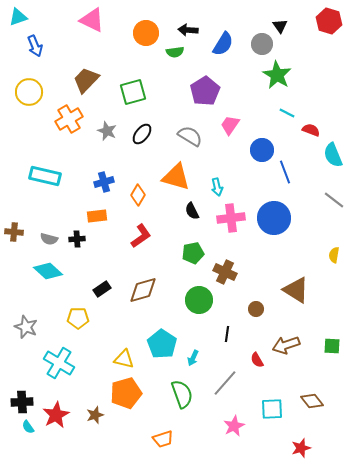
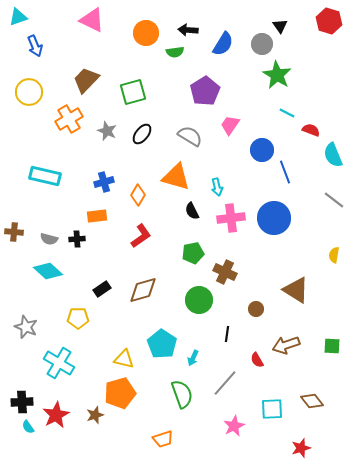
orange pentagon at (126, 393): moved 6 px left
